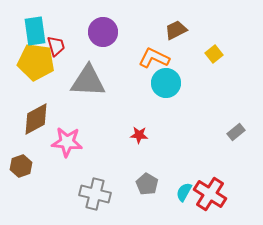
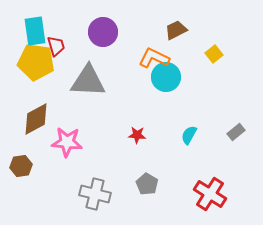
cyan circle: moved 6 px up
red star: moved 2 px left
brown hexagon: rotated 10 degrees clockwise
cyan semicircle: moved 5 px right, 57 px up
